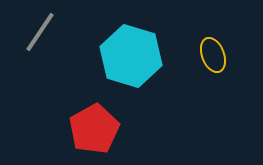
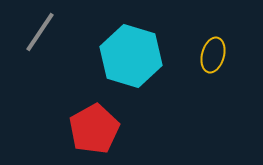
yellow ellipse: rotated 36 degrees clockwise
